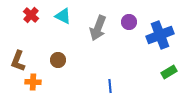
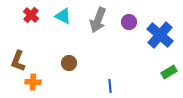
gray arrow: moved 8 px up
blue cross: rotated 28 degrees counterclockwise
brown circle: moved 11 px right, 3 px down
